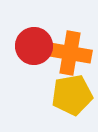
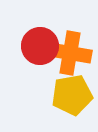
red circle: moved 6 px right
